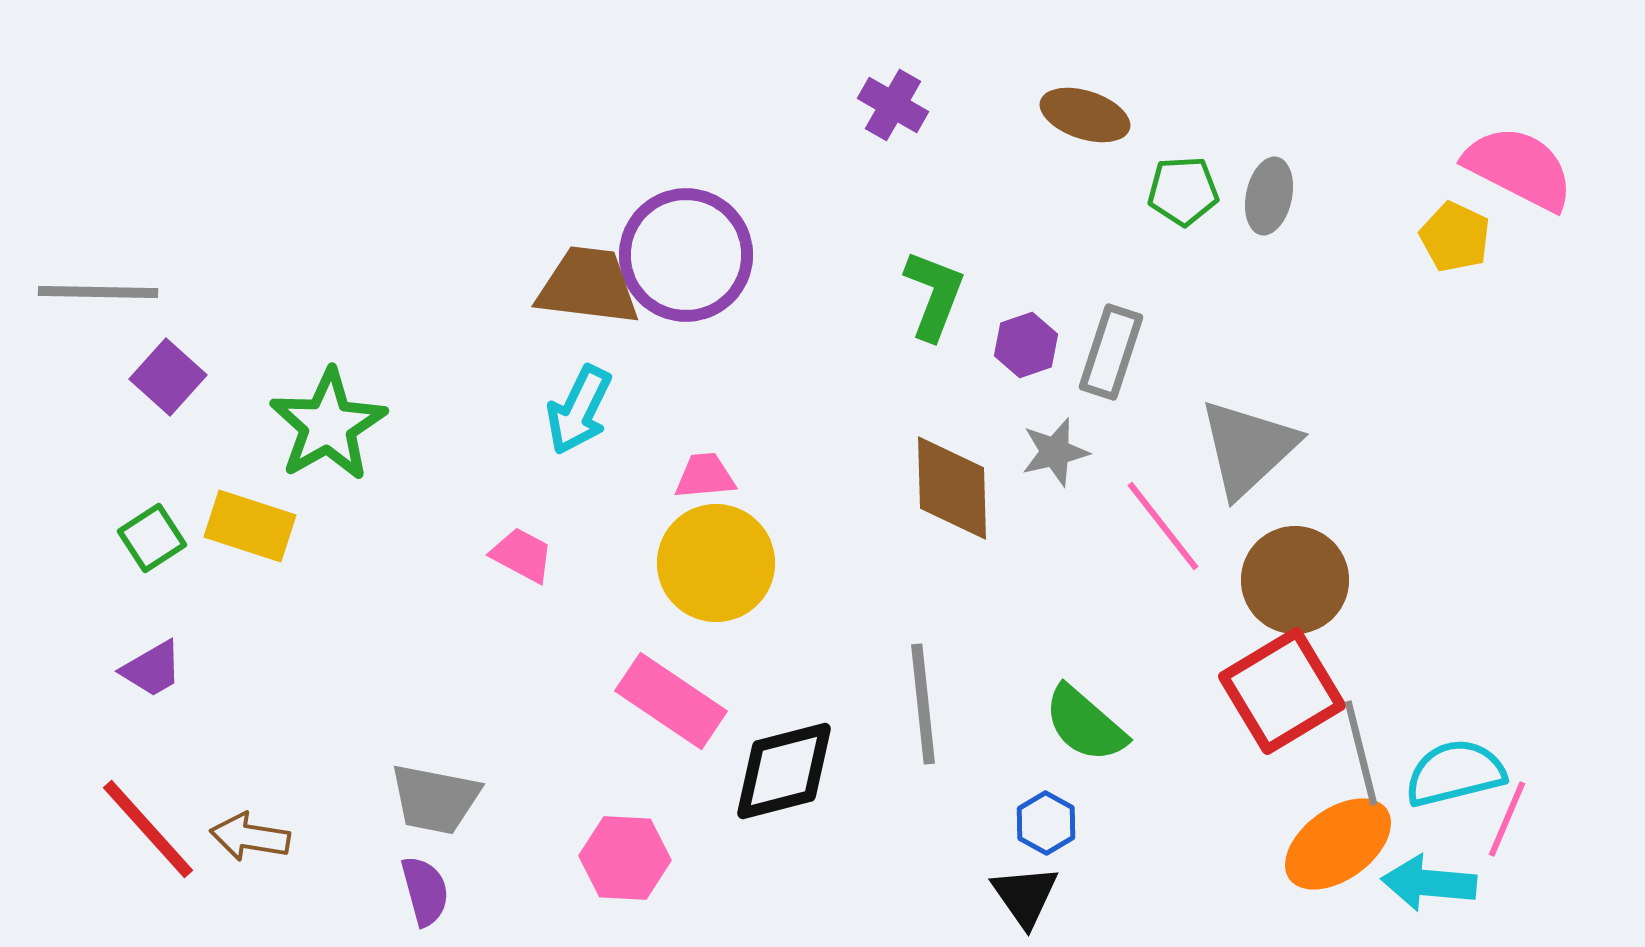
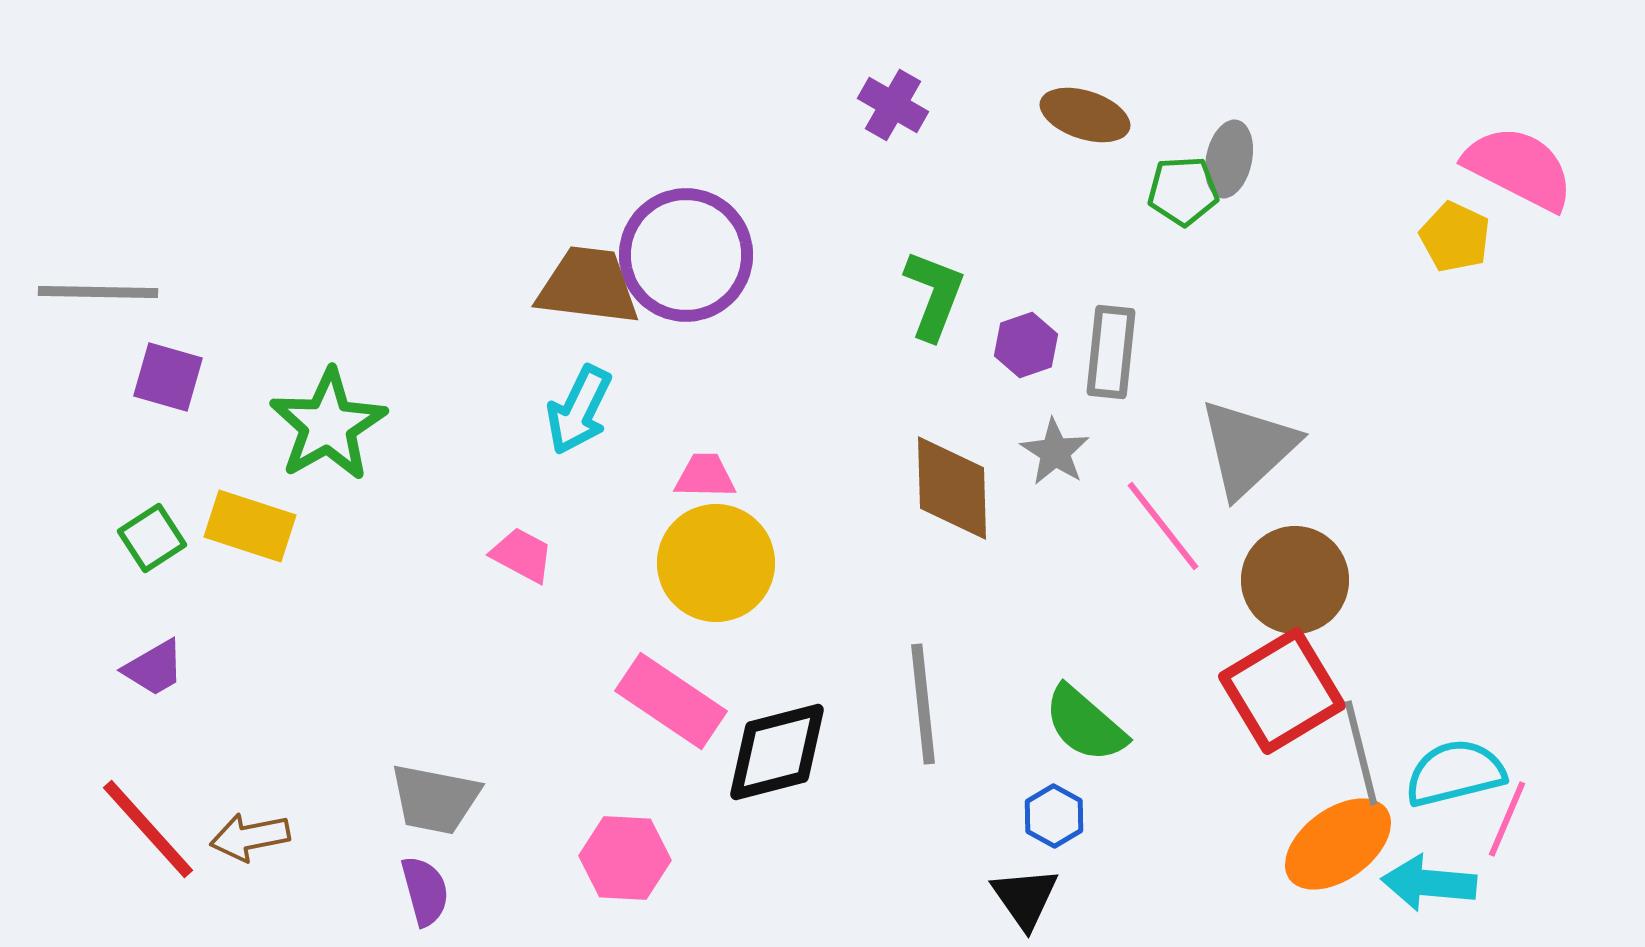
gray ellipse at (1269, 196): moved 40 px left, 37 px up
gray rectangle at (1111, 352): rotated 12 degrees counterclockwise
purple square at (168, 377): rotated 26 degrees counterclockwise
gray star at (1055, 452): rotated 26 degrees counterclockwise
pink trapezoid at (705, 476): rotated 6 degrees clockwise
purple trapezoid at (152, 669): moved 2 px right, 1 px up
black diamond at (784, 771): moved 7 px left, 19 px up
blue hexagon at (1046, 823): moved 8 px right, 7 px up
brown arrow at (250, 837): rotated 20 degrees counterclockwise
black triangle at (1025, 896): moved 2 px down
